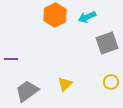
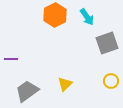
cyan arrow: rotated 102 degrees counterclockwise
yellow circle: moved 1 px up
